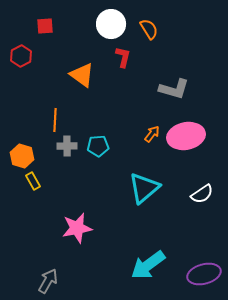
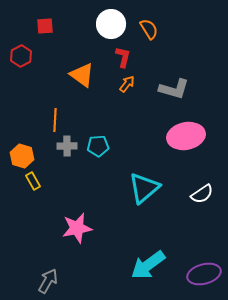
orange arrow: moved 25 px left, 50 px up
